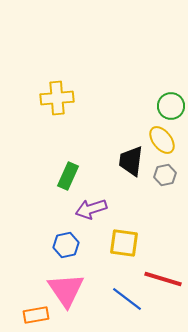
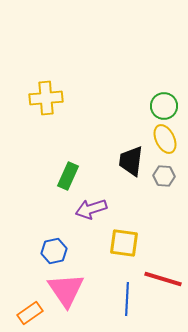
yellow cross: moved 11 px left
green circle: moved 7 px left
yellow ellipse: moved 3 px right, 1 px up; rotated 12 degrees clockwise
gray hexagon: moved 1 px left, 1 px down; rotated 15 degrees clockwise
blue hexagon: moved 12 px left, 6 px down
blue line: rotated 56 degrees clockwise
orange rectangle: moved 6 px left, 2 px up; rotated 25 degrees counterclockwise
